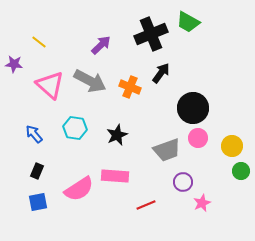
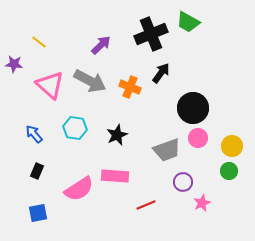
green circle: moved 12 px left
blue square: moved 11 px down
